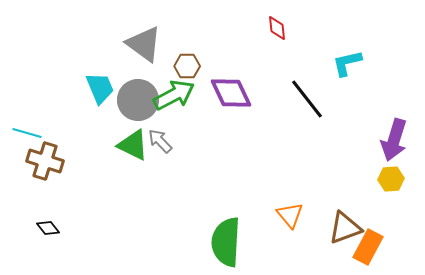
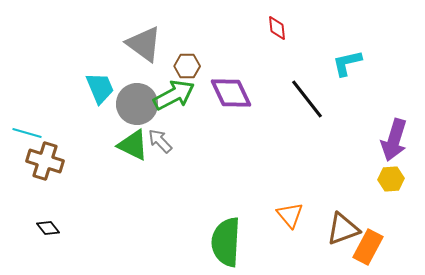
gray circle: moved 1 px left, 4 px down
brown triangle: moved 2 px left, 1 px down
